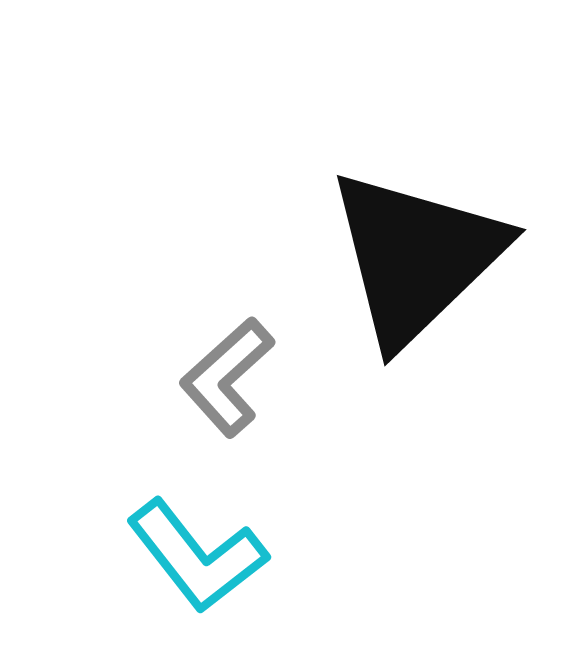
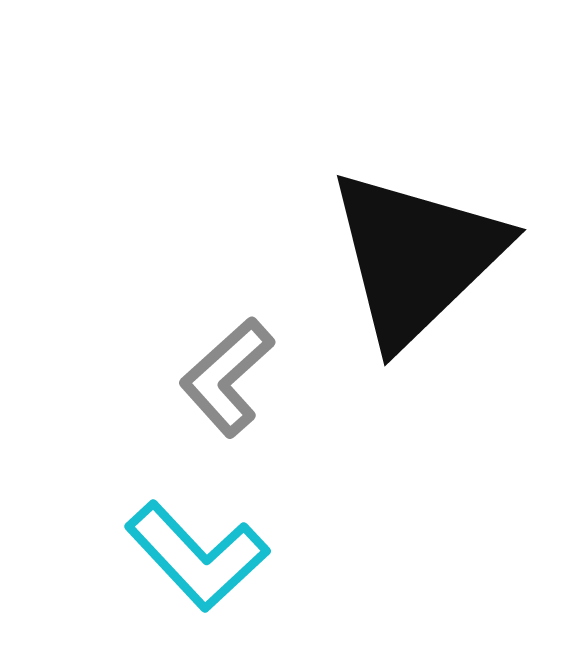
cyan L-shape: rotated 5 degrees counterclockwise
